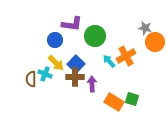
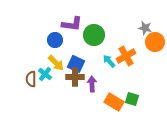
green circle: moved 1 px left, 1 px up
blue square: rotated 18 degrees counterclockwise
cyan cross: rotated 16 degrees clockwise
